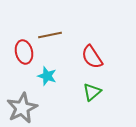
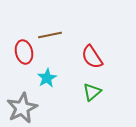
cyan star: moved 2 px down; rotated 24 degrees clockwise
